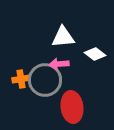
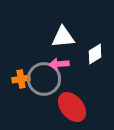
white diamond: rotated 70 degrees counterclockwise
gray circle: moved 1 px left, 1 px up
red ellipse: rotated 32 degrees counterclockwise
